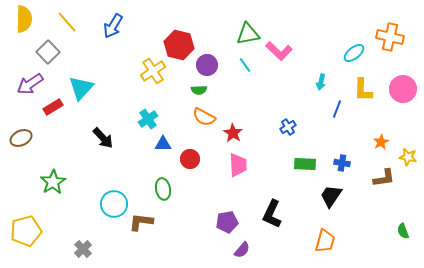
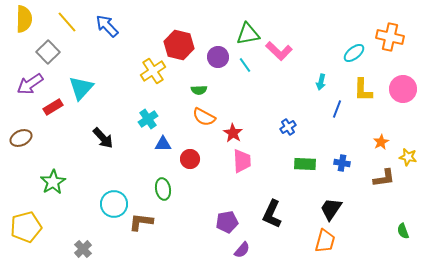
blue arrow at (113, 26): moved 6 px left; rotated 105 degrees clockwise
purple circle at (207, 65): moved 11 px right, 8 px up
pink trapezoid at (238, 165): moved 4 px right, 4 px up
black trapezoid at (331, 196): moved 13 px down
yellow pentagon at (26, 231): moved 4 px up
